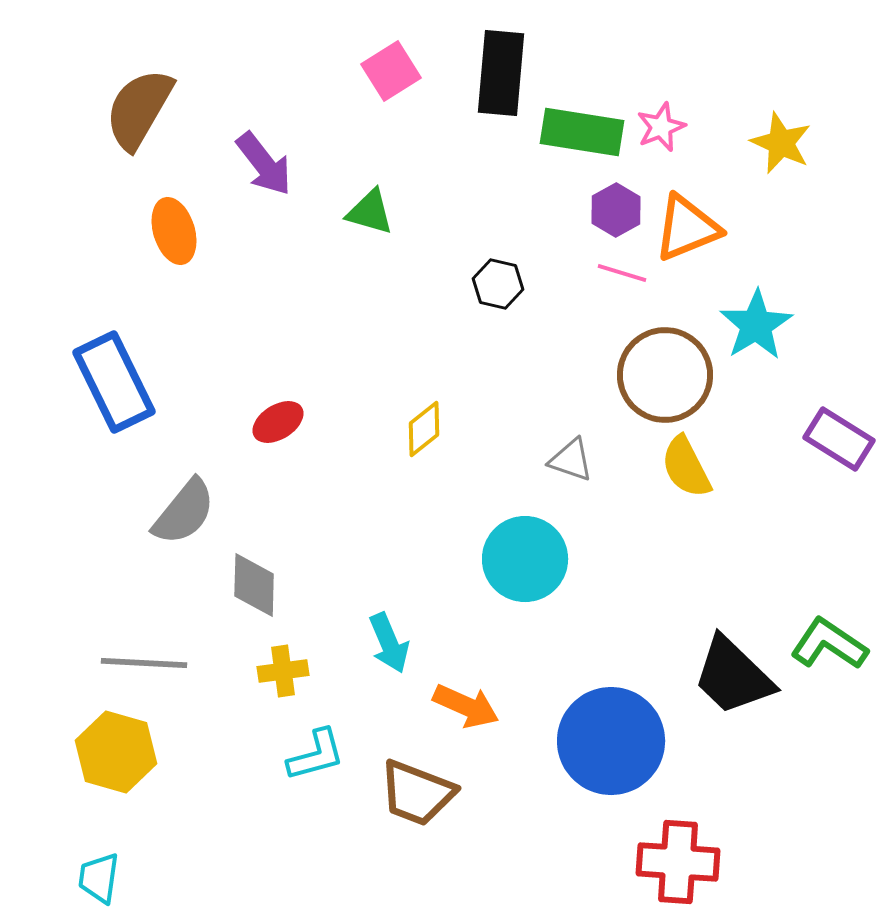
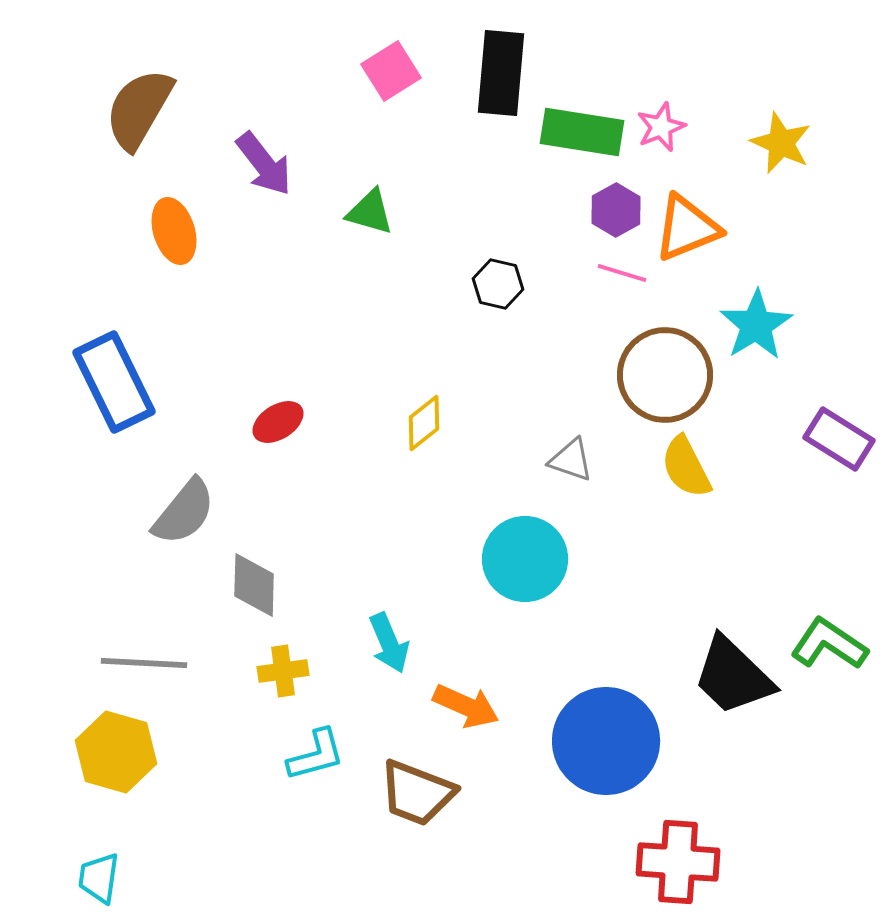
yellow diamond: moved 6 px up
blue circle: moved 5 px left
